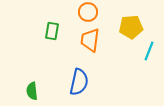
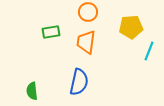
green rectangle: moved 1 px left, 1 px down; rotated 72 degrees clockwise
orange trapezoid: moved 4 px left, 2 px down
